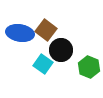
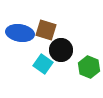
brown square: rotated 20 degrees counterclockwise
